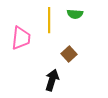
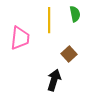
green semicircle: rotated 105 degrees counterclockwise
pink trapezoid: moved 1 px left
black arrow: moved 2 px right
